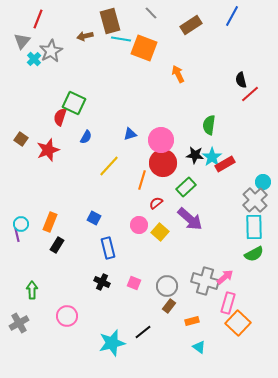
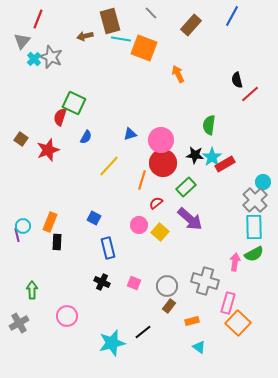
brown rectangle at (191, 25): rotated 15 degrees counterclockwise
gray star at (51, 51): moved 6 px down; rotated 20 degrees counterclockwise
black semicircle at (241, 80): moved 4 px left
cyan circle at (21, 224): moved 2 px right, 2 px down
black rectangle at (57, 245): moved 3 px up; rotated 28 degrees counterclockwise
pink arrow at (225, 277): moved 10 px right, 15 px up; rotated 42 degrees counterclockwise
